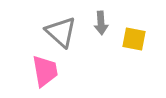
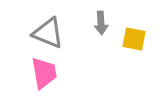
gray triangle: moved 13 px left, 1 px down; rotated 20 degrees counterclockwise
pink trapezoid: moved 1 px left, 2 px down
